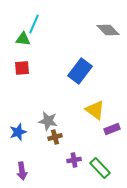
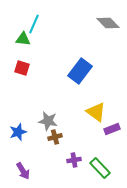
gray diamond: moved 7 px up
red square: rotated 21 degrees clockwise
yellow triangle: moved 1 px right, 2 px down
purple arrow: moved 1 px right; rotated 24 degrees counterclockwise
